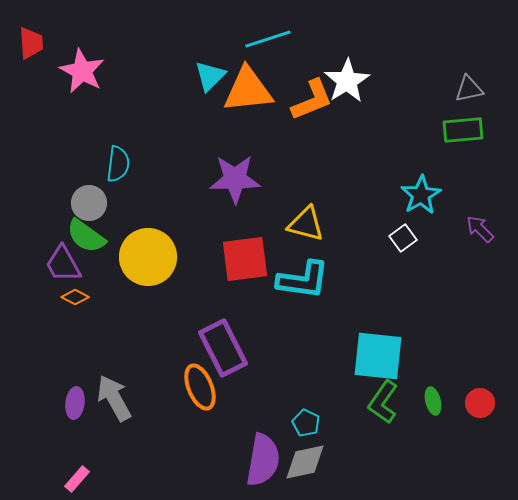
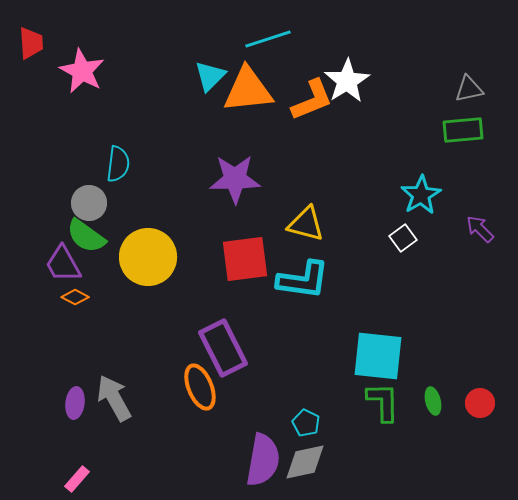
green L-shape: rotated 144 degrees clockwise
